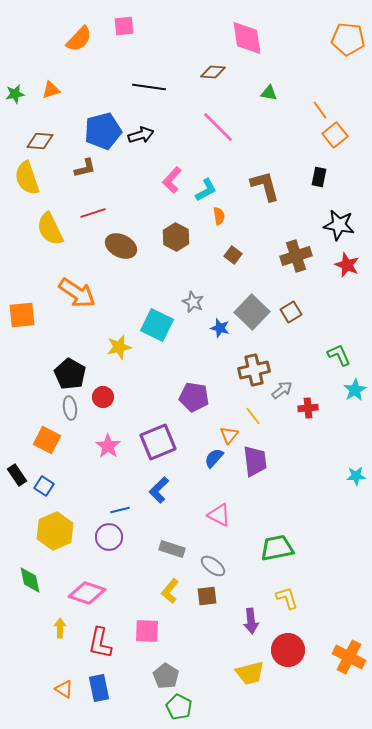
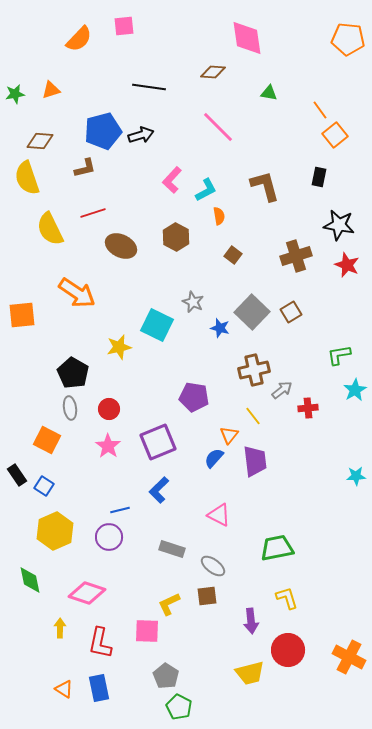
green L-shape at (339, 355): rotated 75 degrees counterclockwise
black pentagon at (70, 374): moved 3 px right, 1 px up
red circle at (103, 397): moved 6 px right, 12 px down
yellow L-shape at (170, 591): moved 1 px left, 13 px down; rotated 25 degrees clockwise
